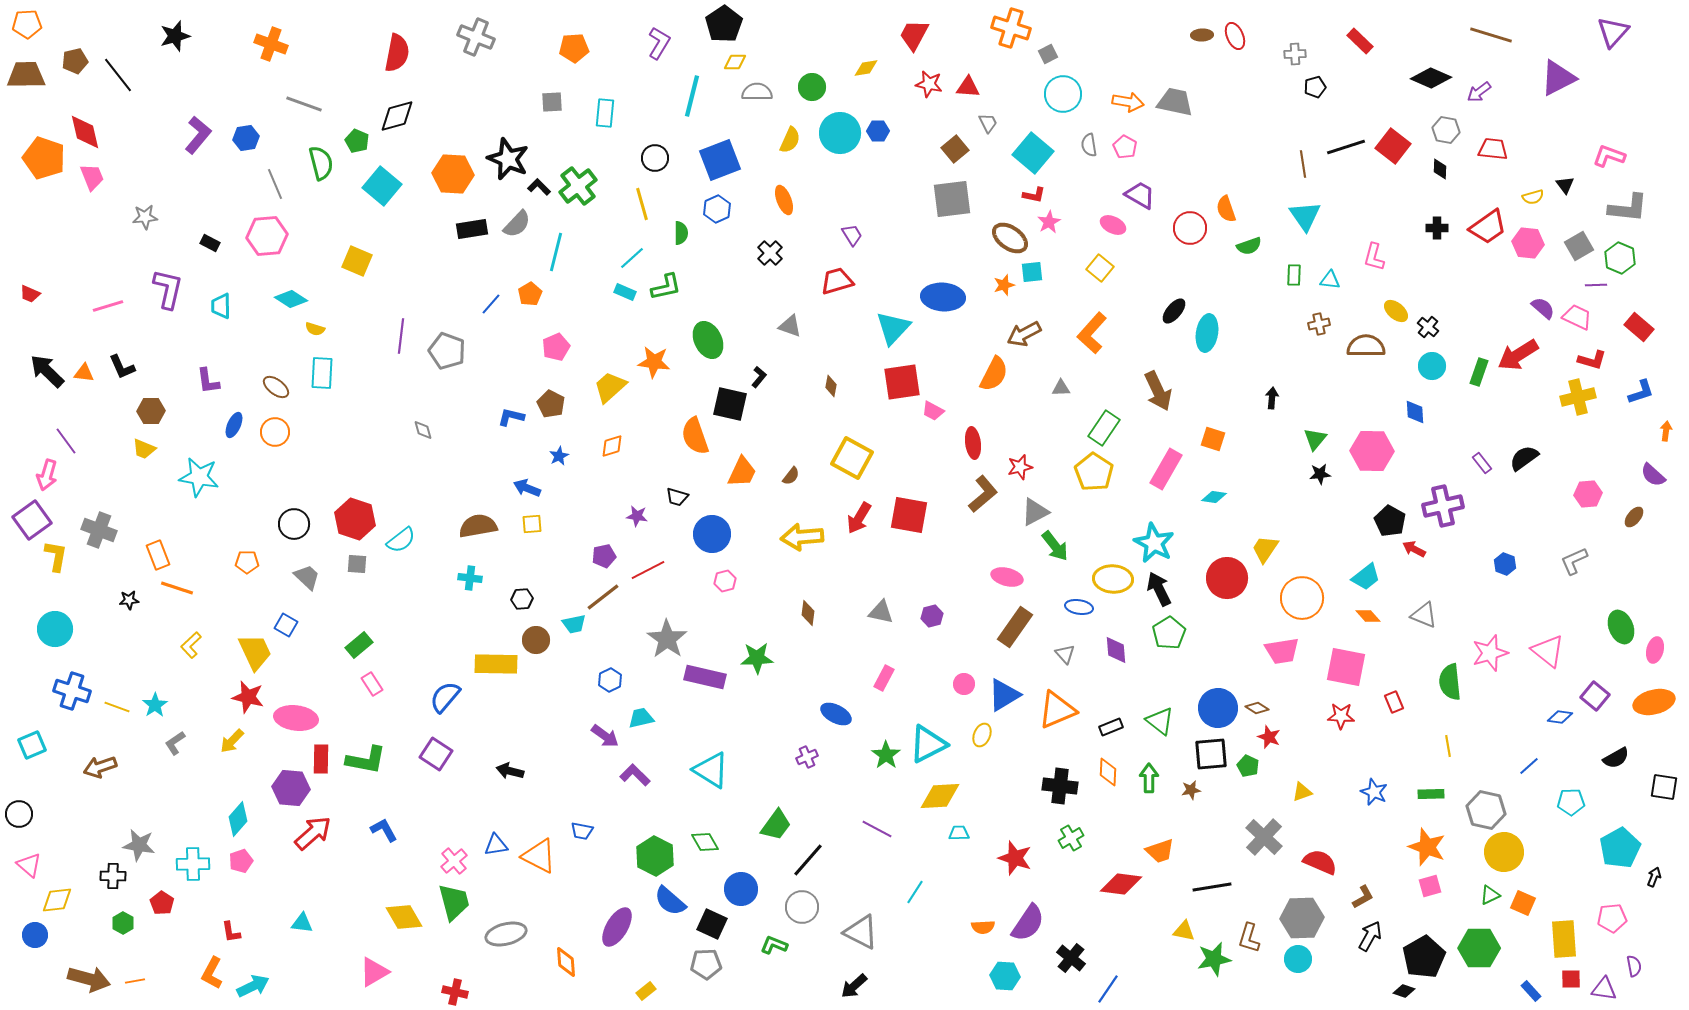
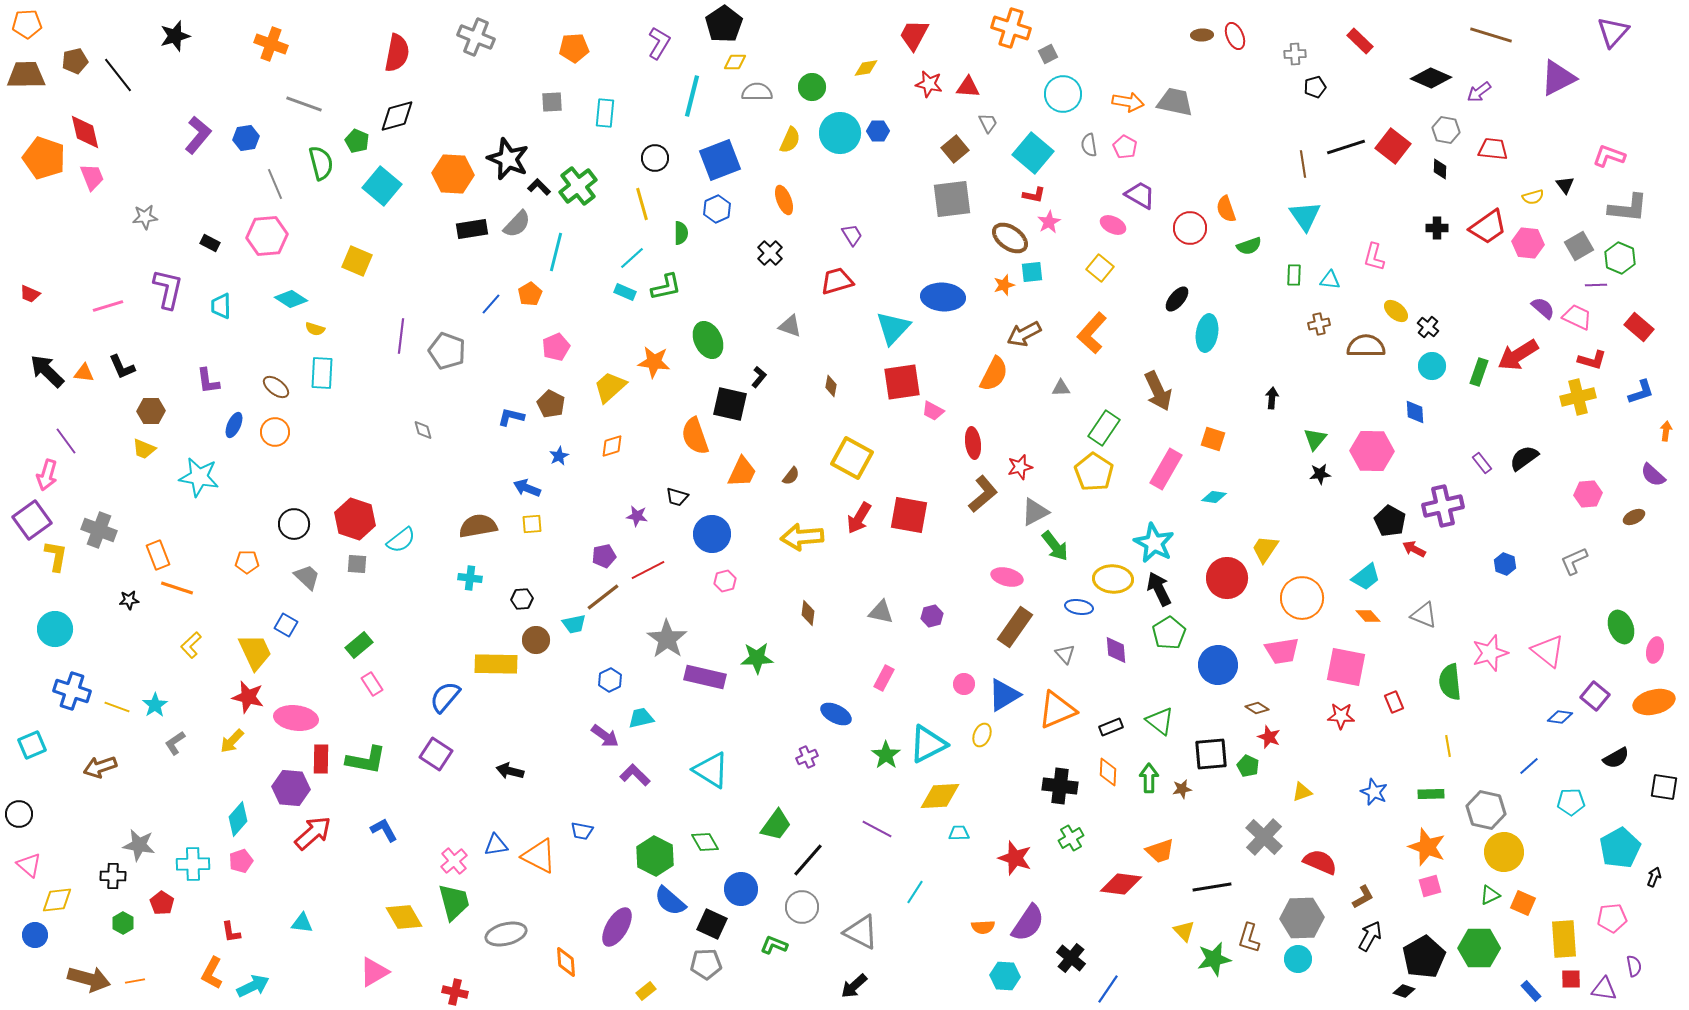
black ellipse at (1174, 311): moved 3 px right, 12 px up
brown ellipse at (1634, 517): rotated 25 degrees clockwise
blue circle at (1218, 708): moved 43 px up
brown star at (1191, 790): moved 9 px left, 1 px up
yellow triangle at (1184, 931): rotated 35 degrees clockwise
